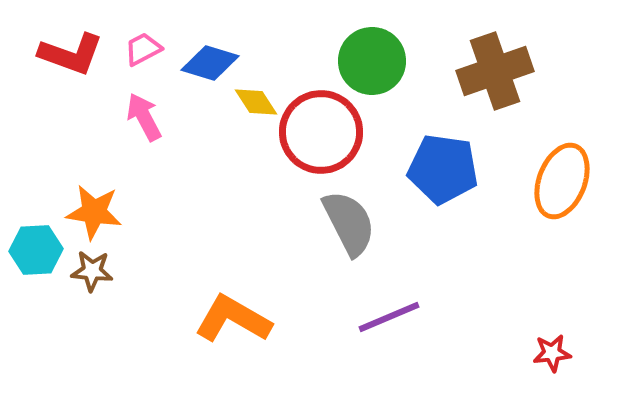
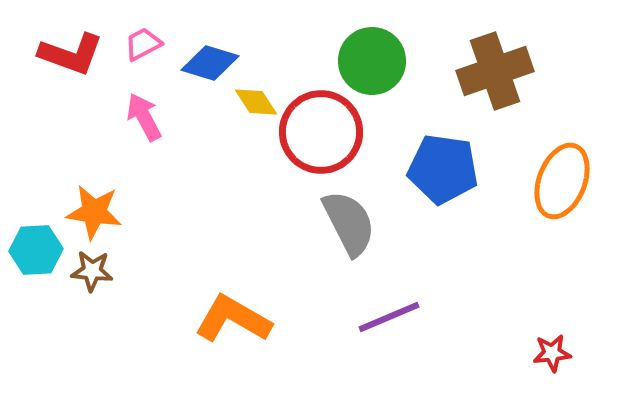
pink trapezoid: moved 5 px up
